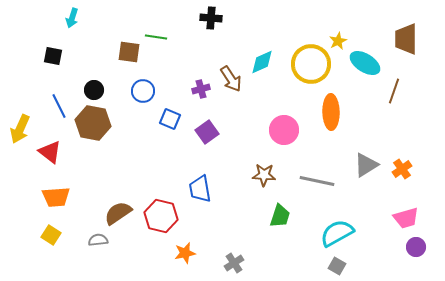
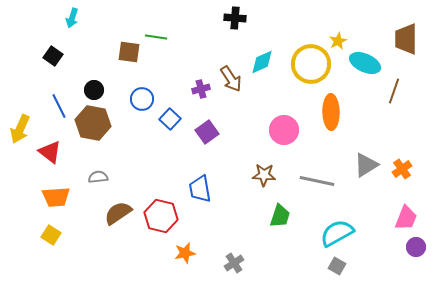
black cross: moved 24 px right
black square: rotated 24 degrees clockwise
cyan ellipse: rotated 8 degrees counterclockwise
blue circle: moved 1 px left, 8 px down
blue square: rotated 20 degrees clockwise
pink trapezoid: rotated 52 degrees counterclockwise
gray semicircle: moved 63 px up
